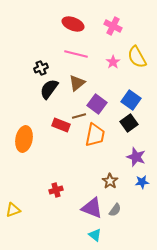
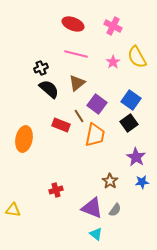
black semicircle: rotated 95 degrees clockwise
brown line: rotated 72 degrees clockwise
purple star: rotated 12 degrees clockwise
yellow triangle: rotated 28 degrees clockwise
cyan triangle: moved 1 px right, 1 px up
